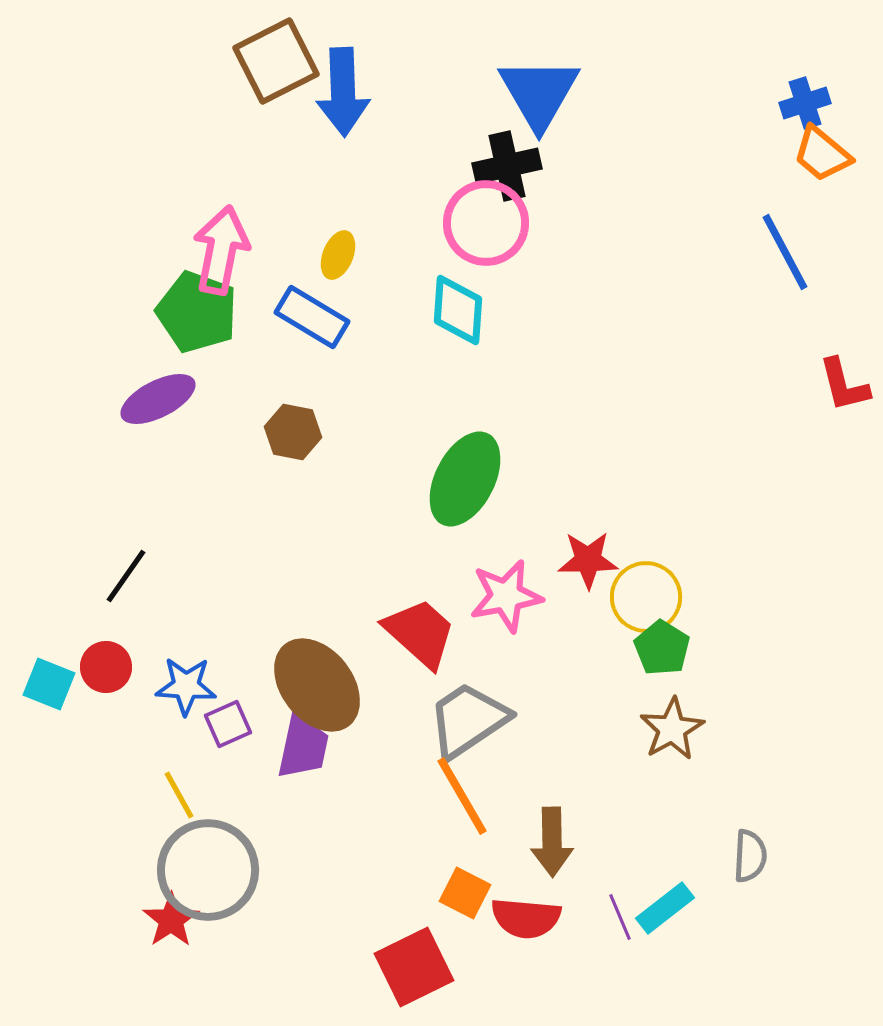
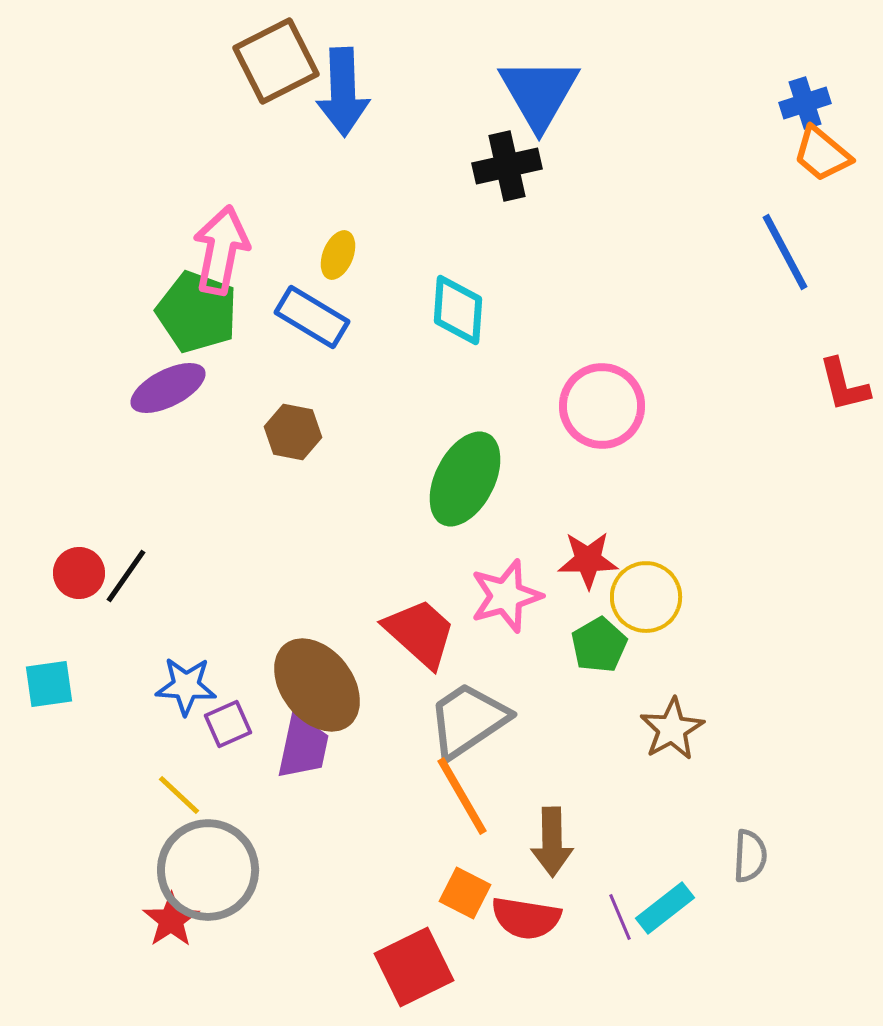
pink circle at (486, 223): moved 116 px right, 183 px down
purple ellipse at (158, 399): moved 10 px right, 11 px up
pink star at (506, 596): rotated 6 degrees counterclockwise
green pentagon at (662, 648): moved 63 px left, 3 px up; rotated 10 degrees clockwise
red circle at (106, 667): moved 27 px left, 94 px up
cyan square at (49, 684): rotated 30 degrees counterclockwise
yellow line at (179, 795): rotated 18 degrees counterclockwise
red semicircle at (526, 918): rotated 4 degrees clockwise
